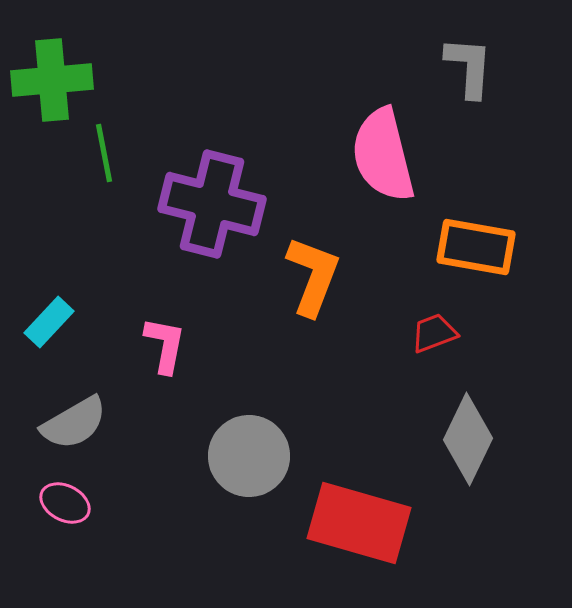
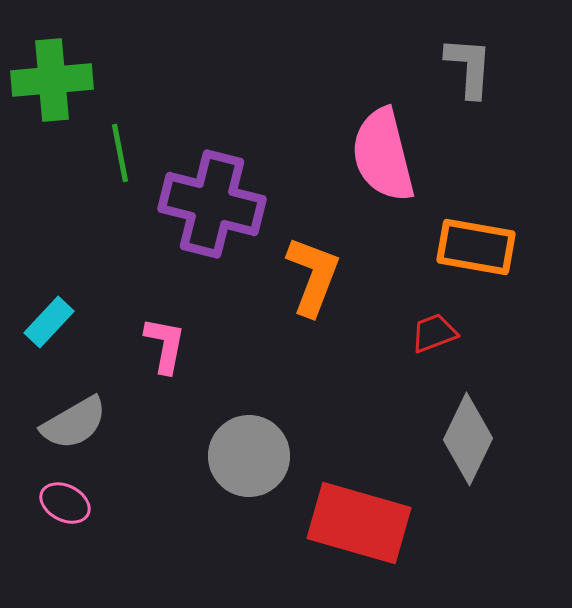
green line: moved 16 px right
